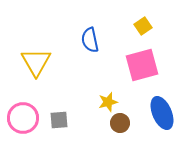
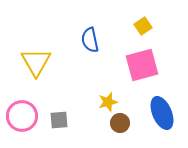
pink circle: moved 1 px left, 2 px up
